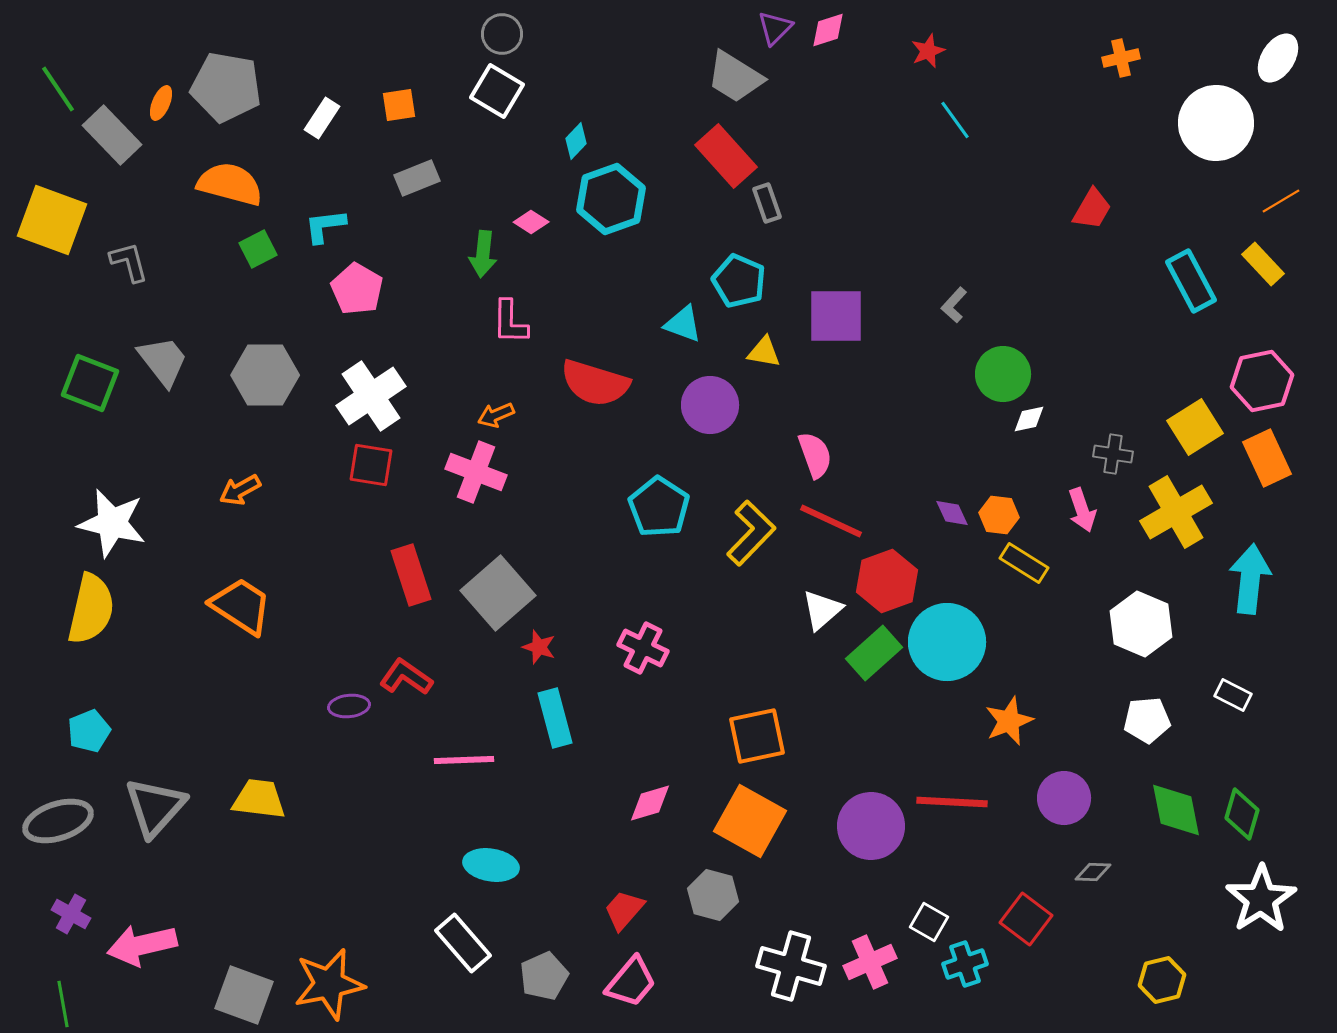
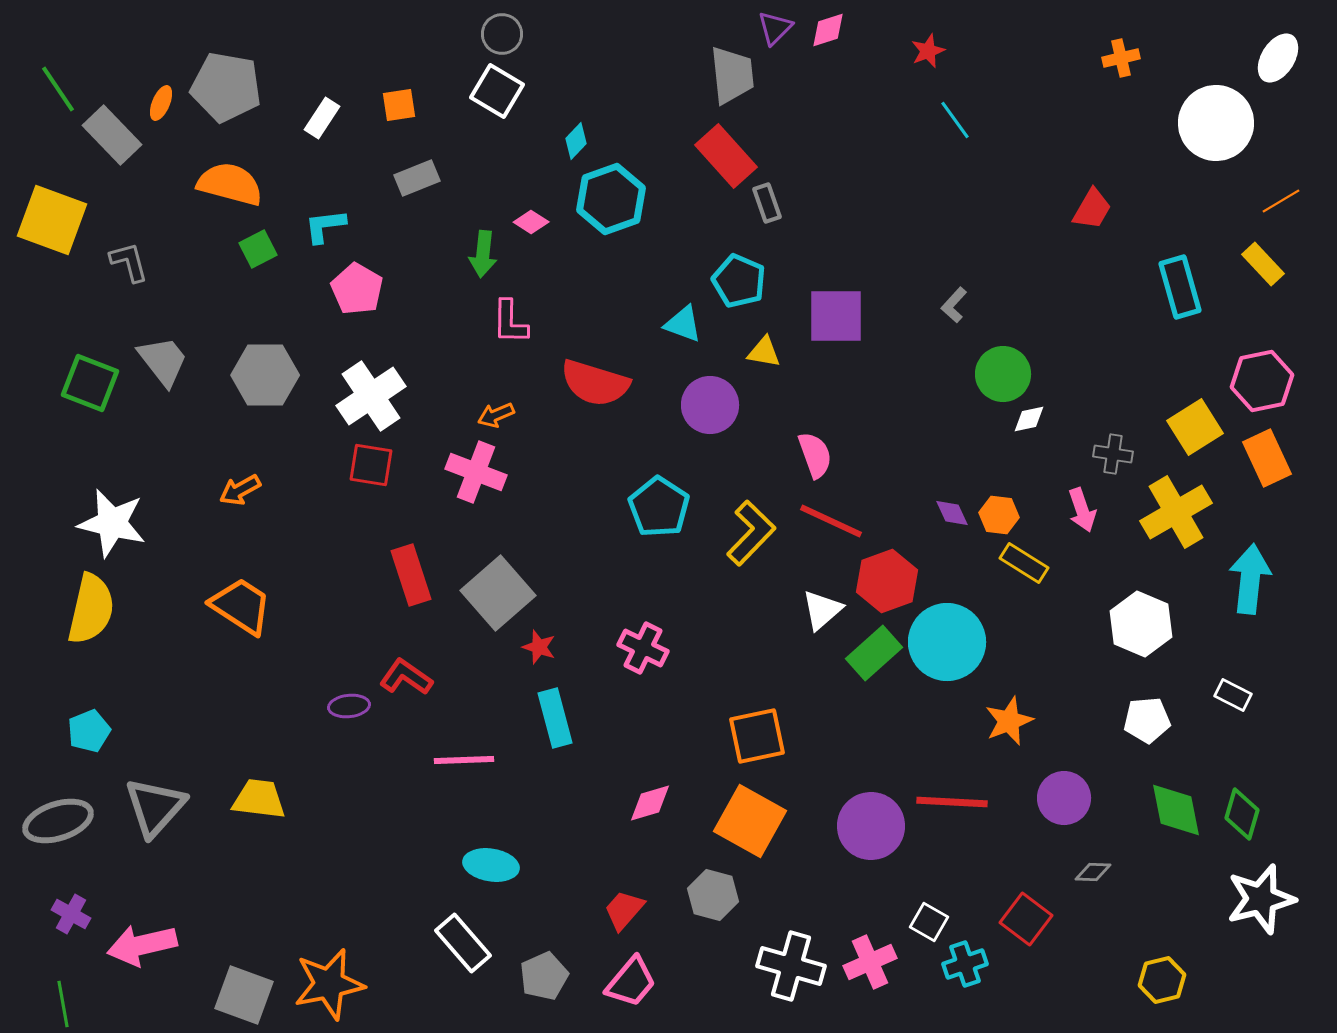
gray trapezoid at (735, 77): moved 3 px left, 2 px up; rotated 128 degrees counterclockwise
cyan rectangle at (1191, 281): moved 11 px left, 6 px down; rotated 12 degrees clockwise
white star at (1261, 899): rotated 18 degrees clockwise
